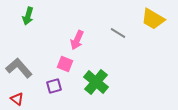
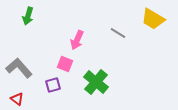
purple square: moved 1 px left, 1 px up
